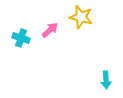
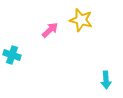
yellow star: moved 3 px down
cyan cross: moved 9 px left, 17 px down
